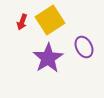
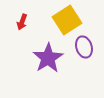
yellow square: moved 17 px right
purple ellipse: rotated 10 degrees clockwise
